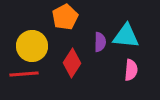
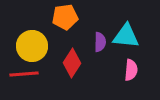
orange pentagon: rotated 20 degrees clockwise
